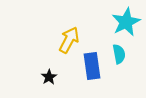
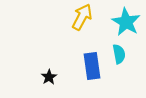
cyan star: rotated 16 degrees counterclockwise
yellow arrow: moved 13 px right, 23 px up
